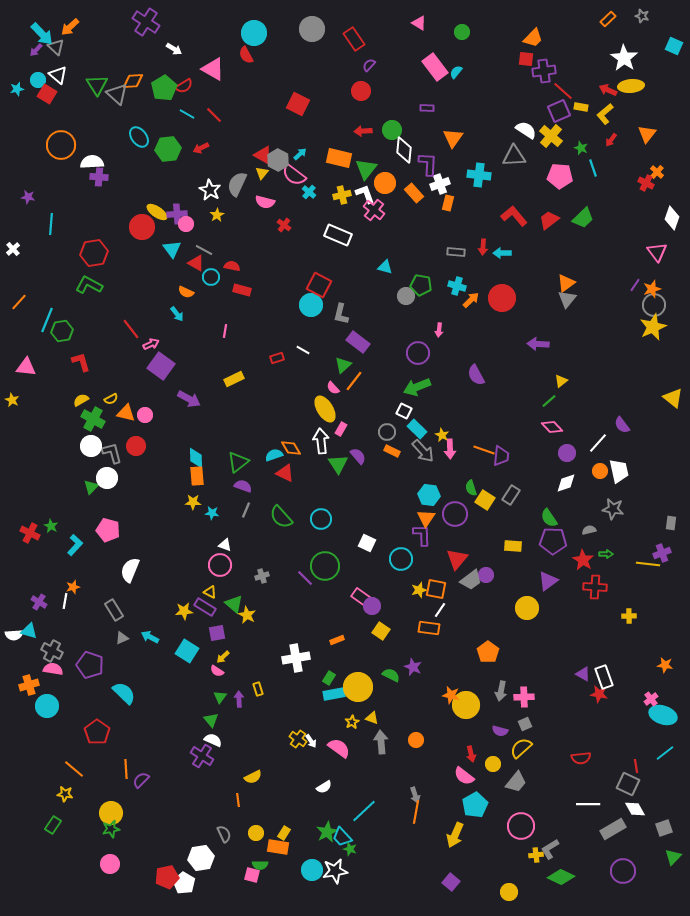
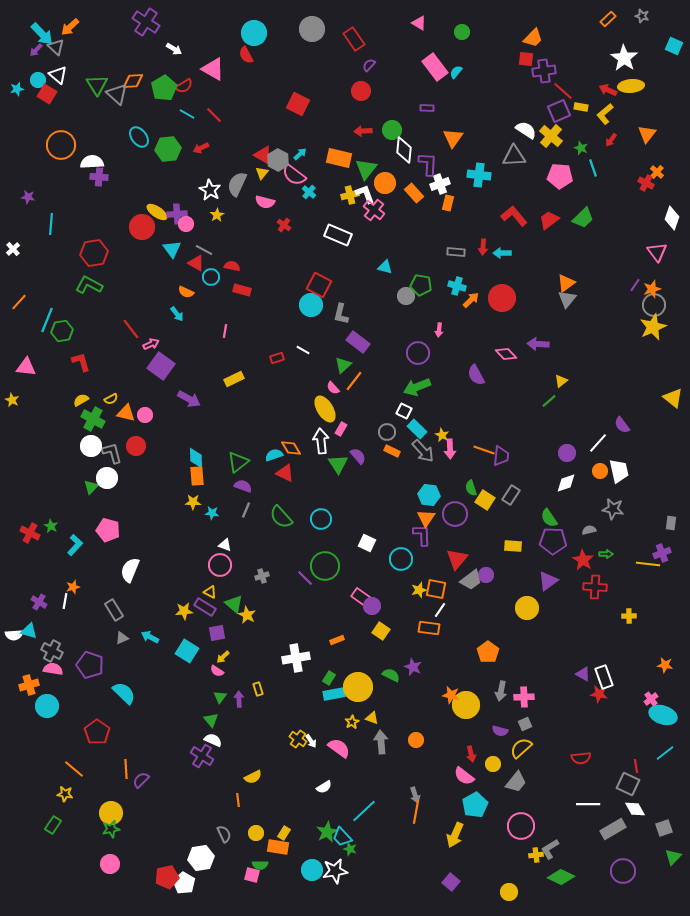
yellow cross at (342, 195): moved 8 px right
pink diamond at (552, 427): moved 46 px left, 73 px up
